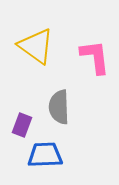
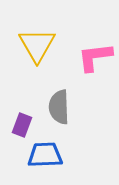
yellow triangle: moved 1 px right, 1 px up; rotated 24 degrees clockwise
pink L-shape: rotated 90 degrees counterclockwise
